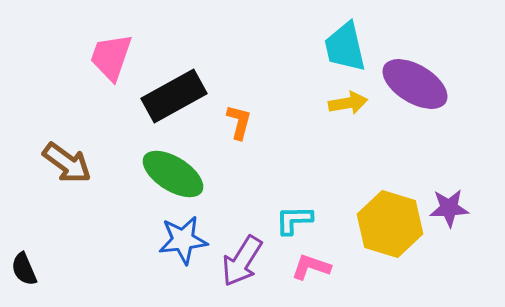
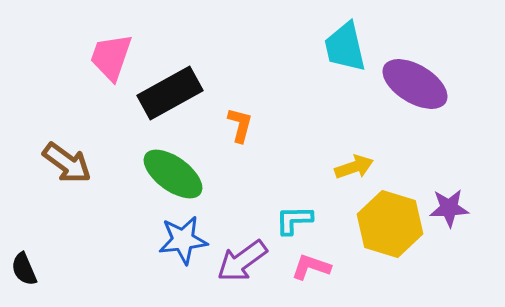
black rectangle: moved 4 px left, 3 px up
yellow arrow: moved 6 px right, 64 px down; rotated 9 degrees counterclockwise
orange L-shape: moved 1 px right, 3 px down
green ellipse: rotated 4 degrees clockwise
purple arrow: rotated 22 degrees clockwise
